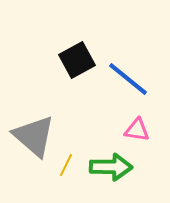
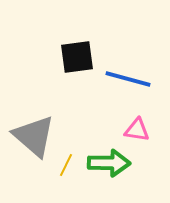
black square: moved 3 px up; rotated 21 degrees clockwise
blue line: rotated 24 degrees counterclockwise
green arrow: moved 2 px left, 4 px up
